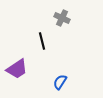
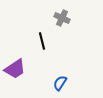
purple trapezoid: moved 2 px left
blue semicircle: moved 1 px down
